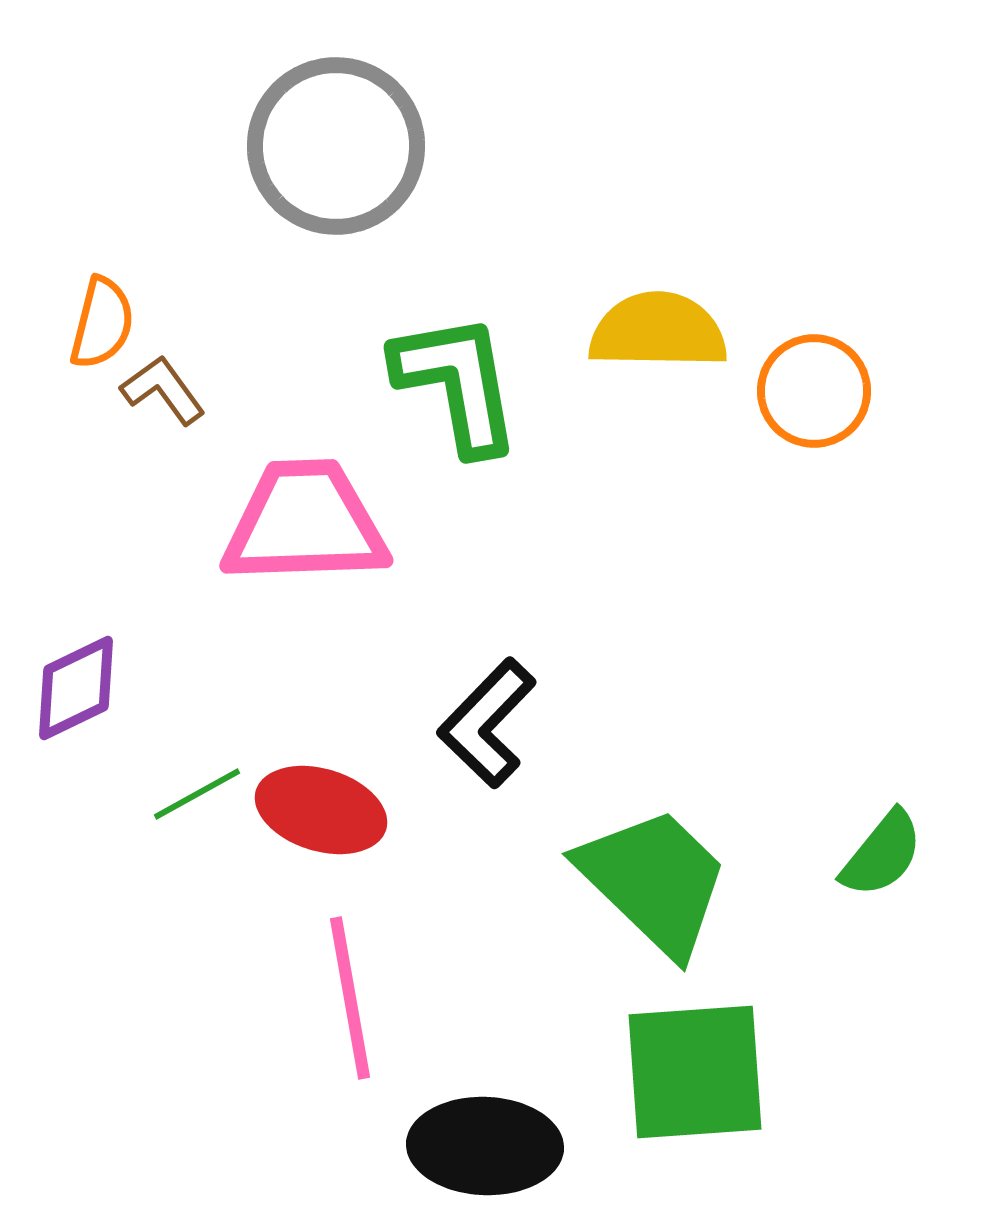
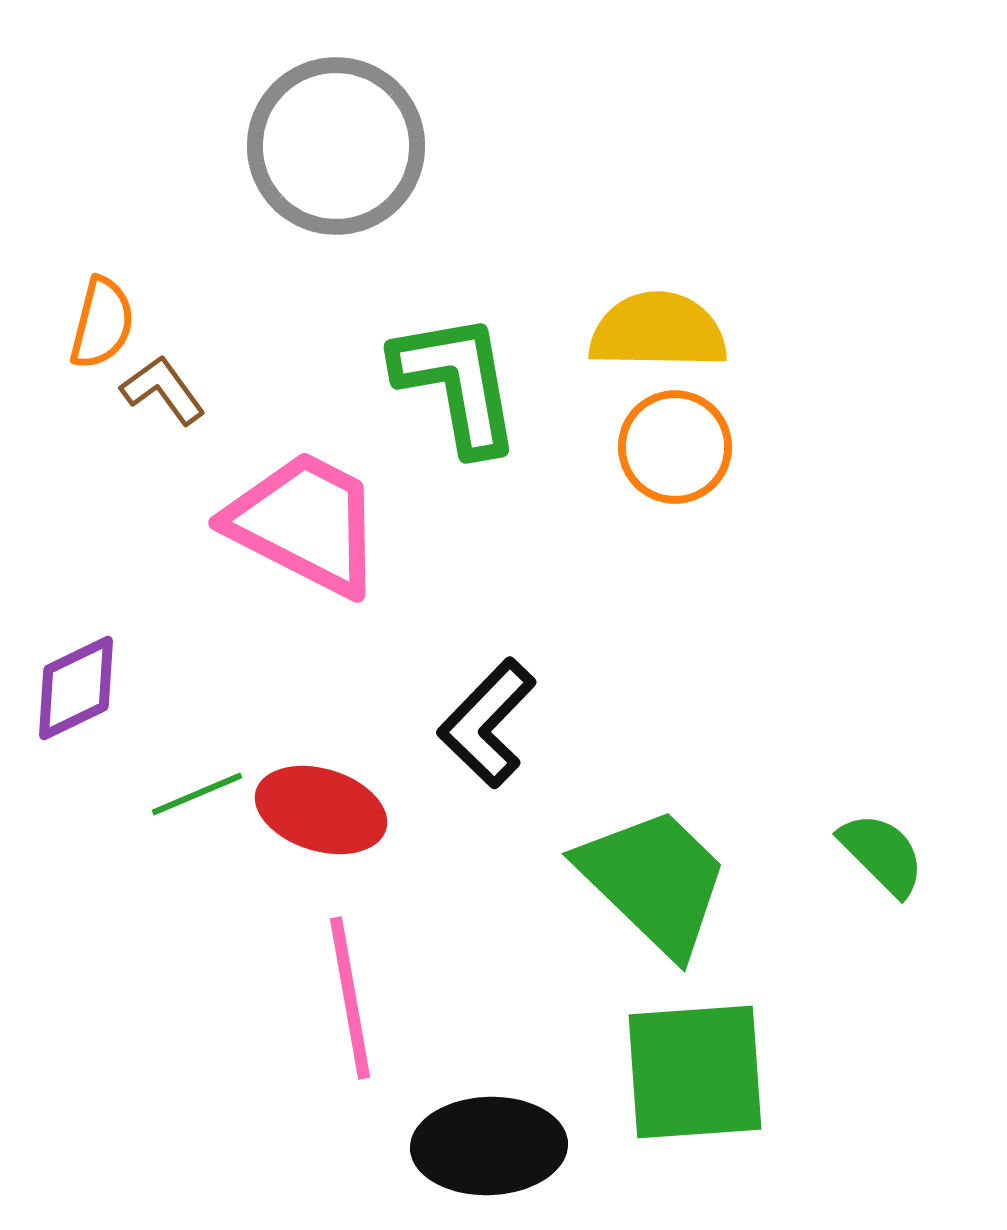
orange circle: moved 139 px left, 56 px down
pink trapezoid: rotated 29 degrees clockwise
green line: rotated 6 degrees clockwise
green semicircle: rotated 84 degrees counterclockwise
black ellipse: moved 4 px right; rotated 4 degrees counterclockwise
